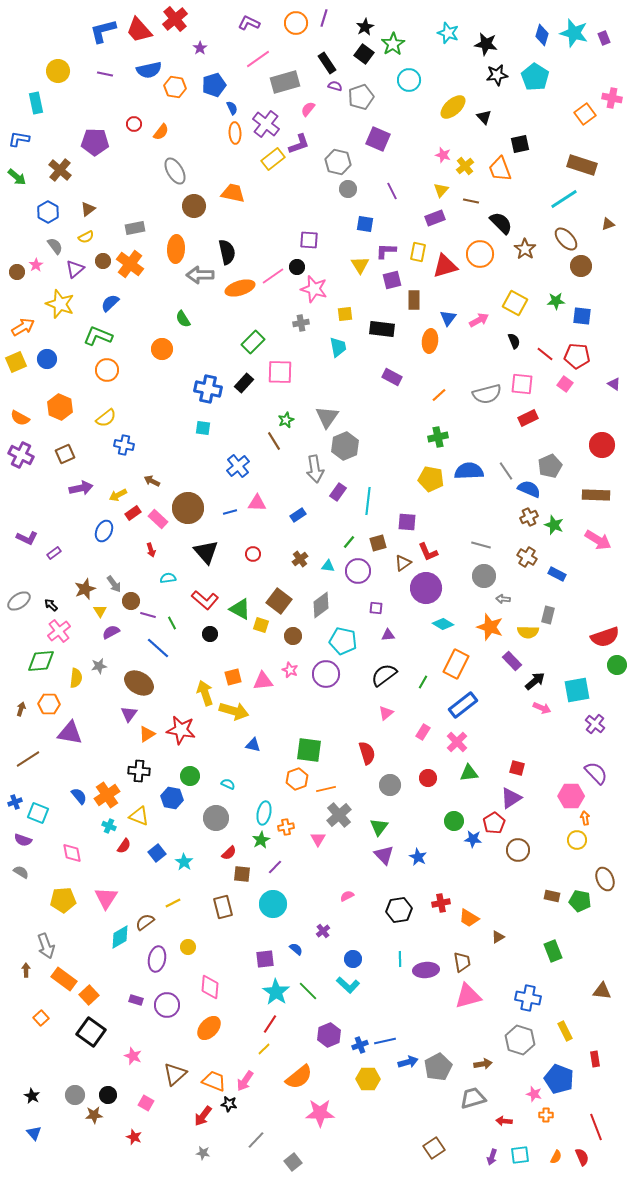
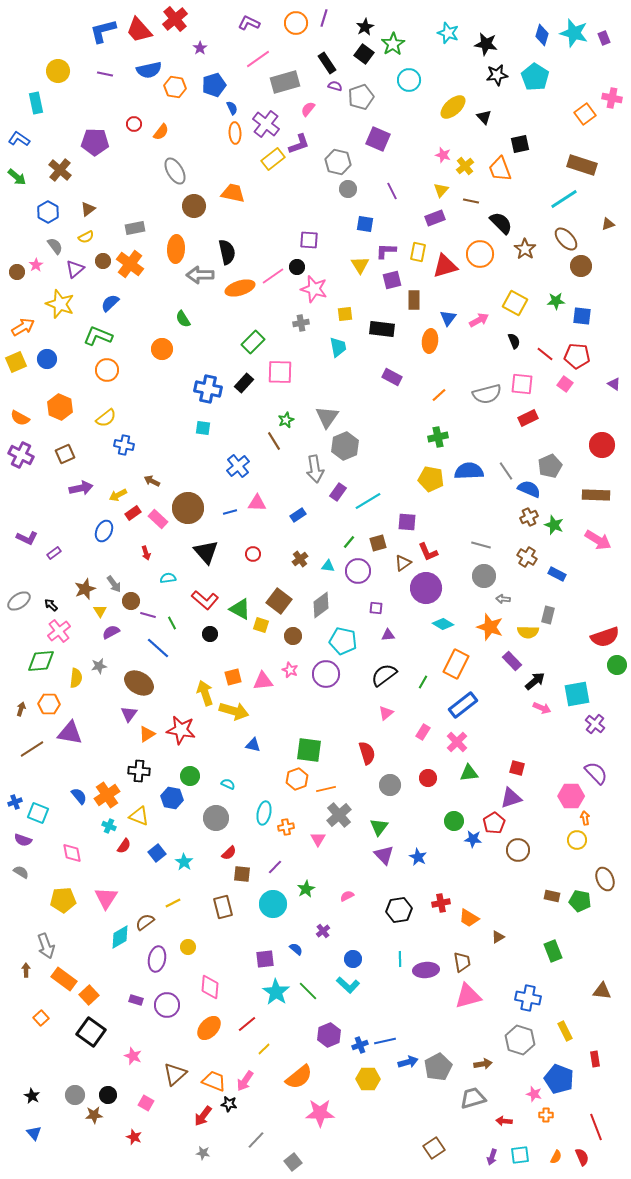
blue L-shape at (19, 139): rotated 25 degrees clockwise
cyan line at (368, 501): rotated 52 degrees clockwise
red arrow at (151, 550): moved 5 px left, 3 px down
cyan square at (577, 690): moved 4 px down
brown line at (28, 759): moved 4 px right, 10 px up
purple triangle at (511, 798): rotated 15 degrees clockwise
green star at (261, 840): moved 45 px right, 49 px down
red line at (270, 1024): moved 23 px left; rotated 18 degrees clockwise
